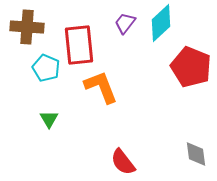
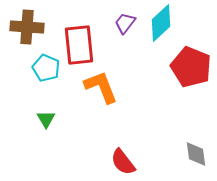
green triangle: moved 3 px left
